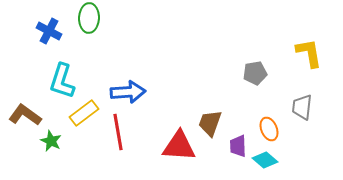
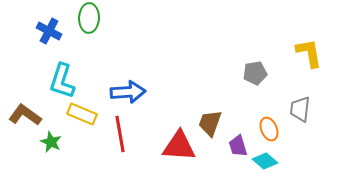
gray trapezoid: moved 2 px left, 2 px down
yellow rectangle: moved 2 px left, 1 px down; rotated 60 degrees clockwise
red line: moved 2 px right, 2 px down
green star: moved 1 px down
purple trapezoid: rotated 15 degrees counterclockwise
cyan diamond: moved 1 px down
